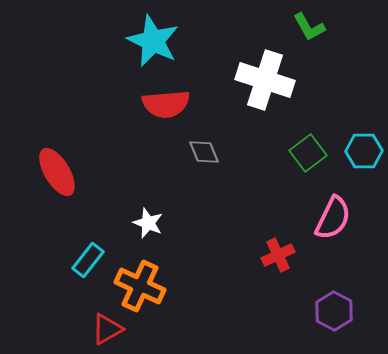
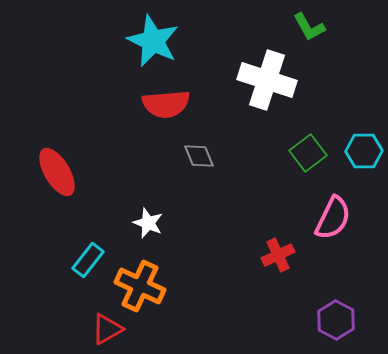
white cross: moved 2 px right
gray diamond: moved 5 px left, 4 px down
purple hexagon: moved 2 px right, 9 px down
